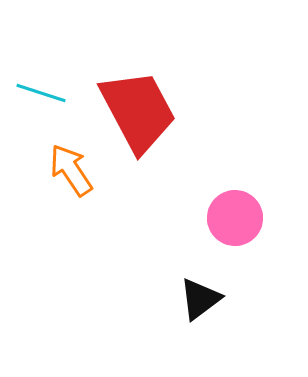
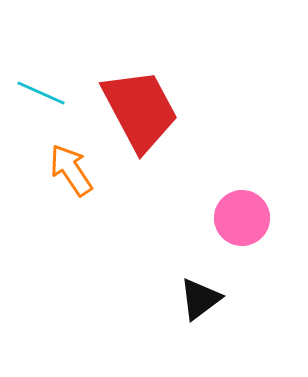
cyan line: rotated 6 degrees clockwise
red trapezoid: moved 2 px right, 1 px up
pink circle: moved 7 px right
